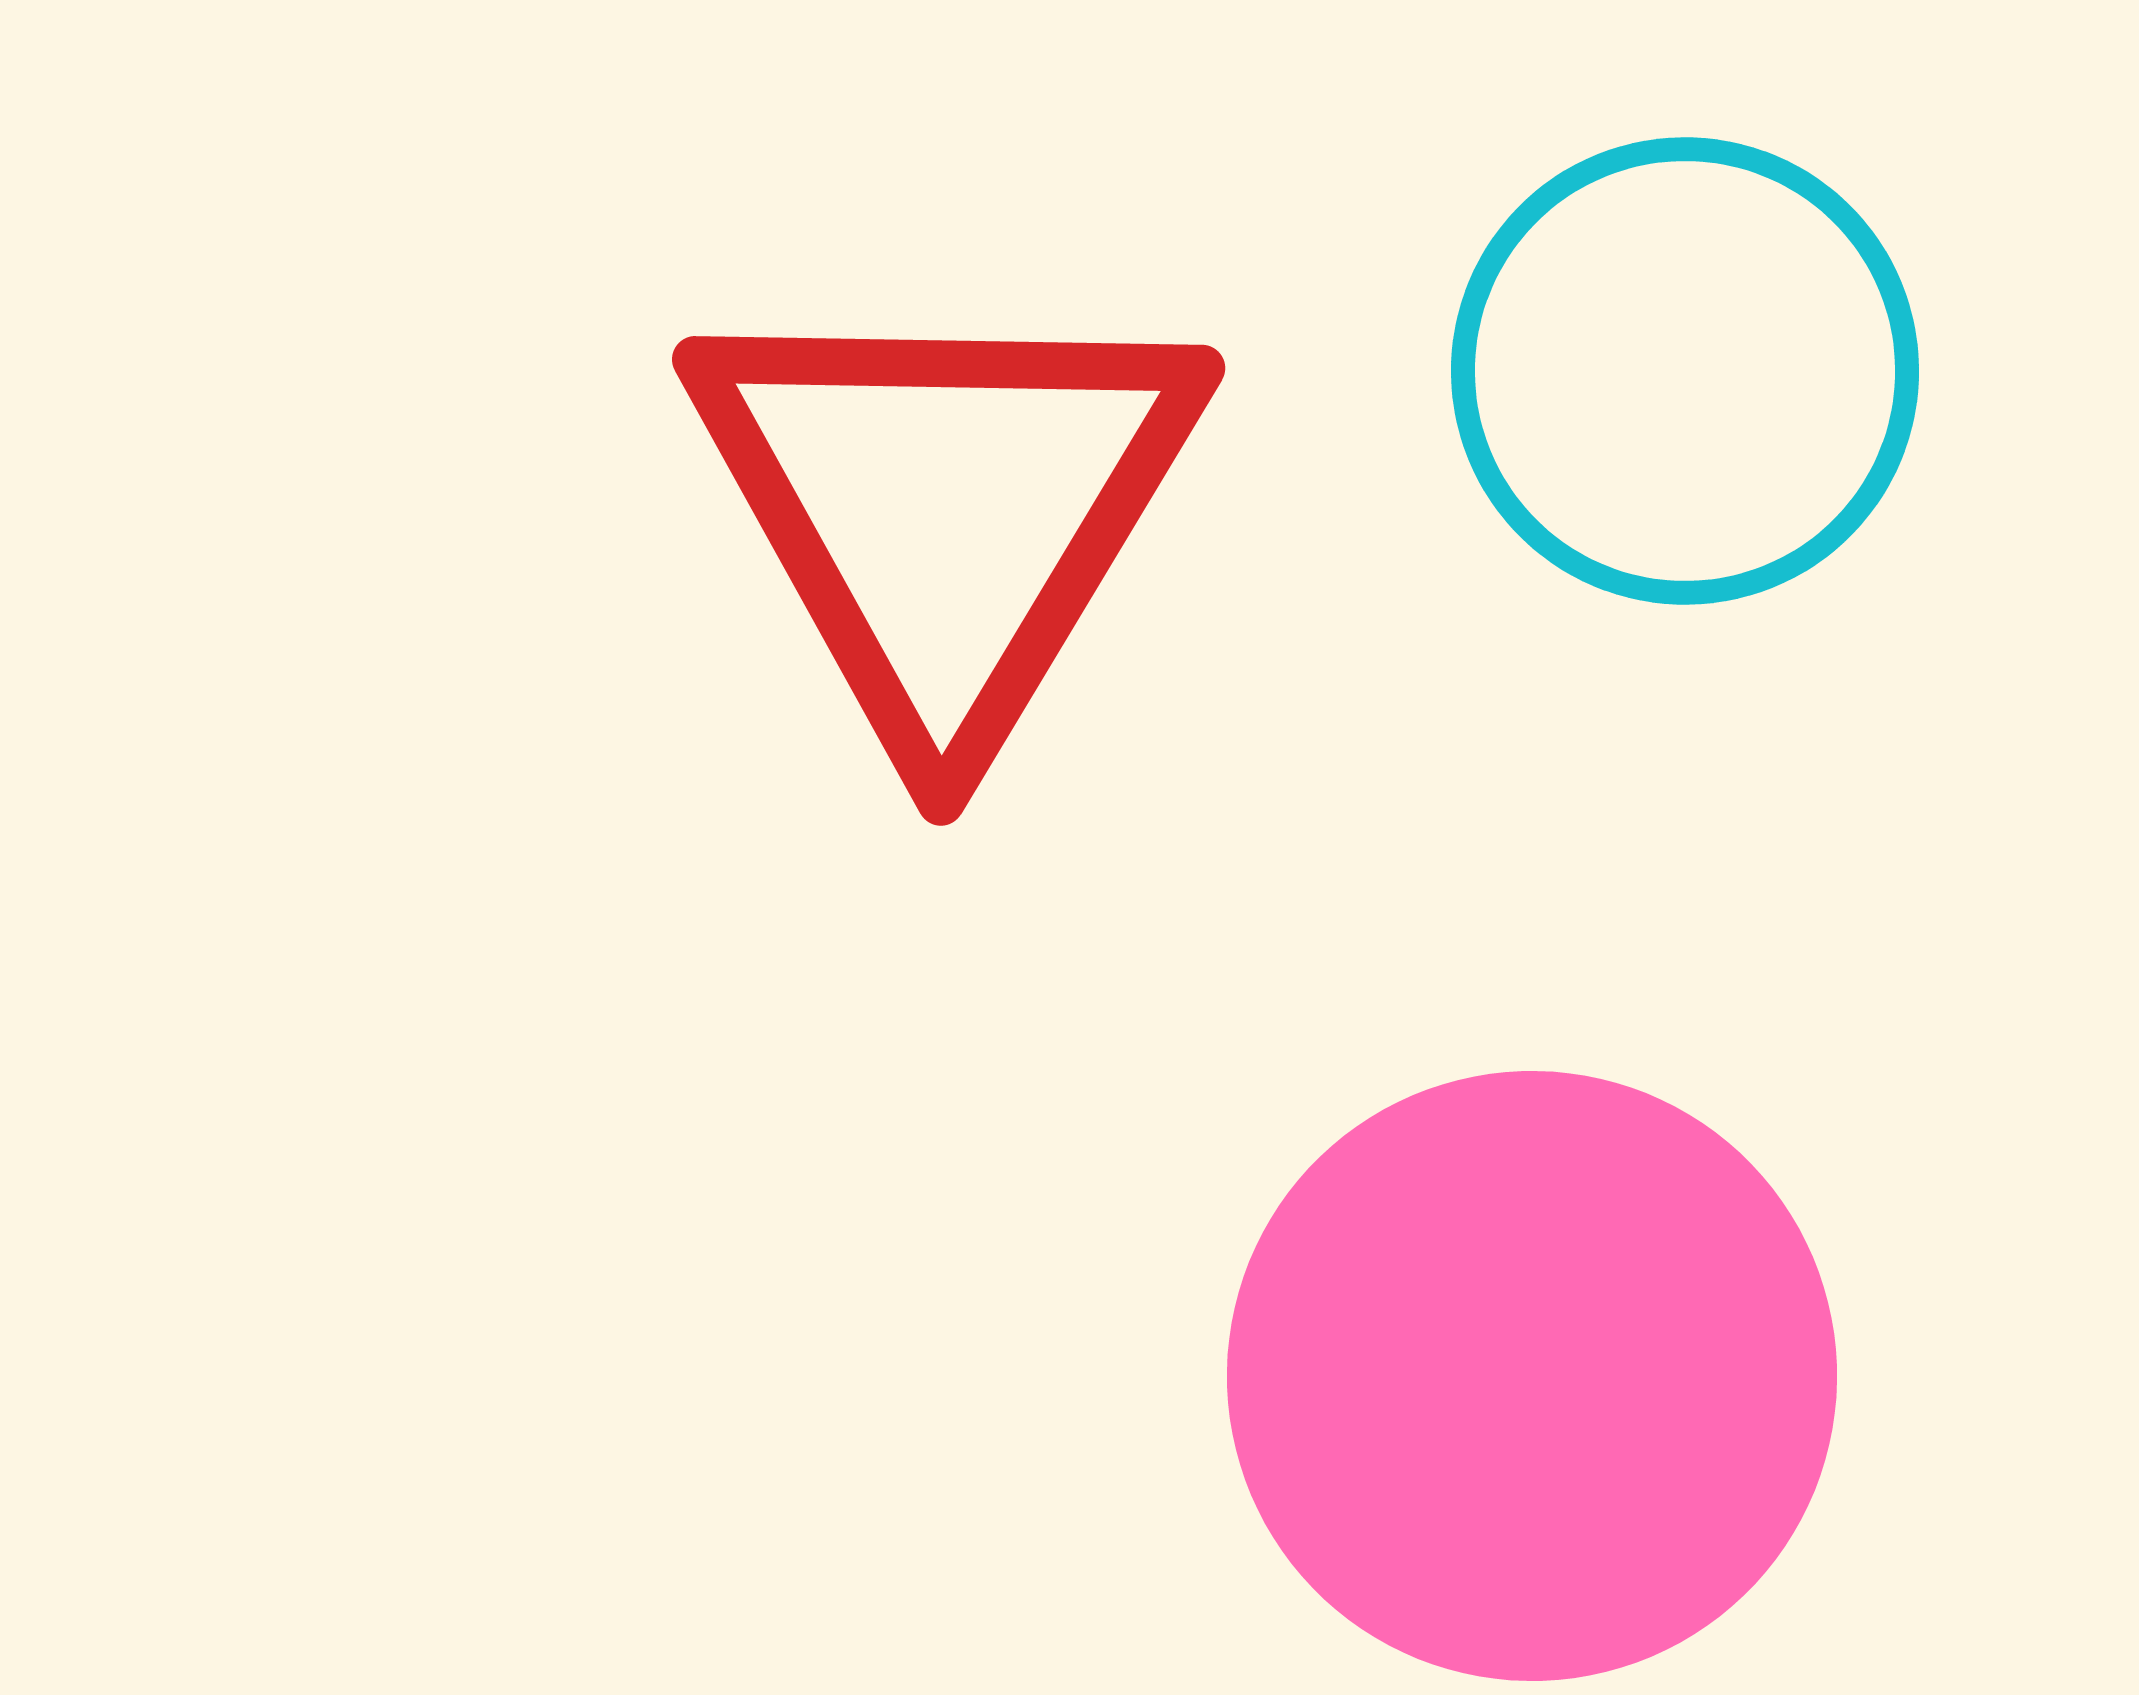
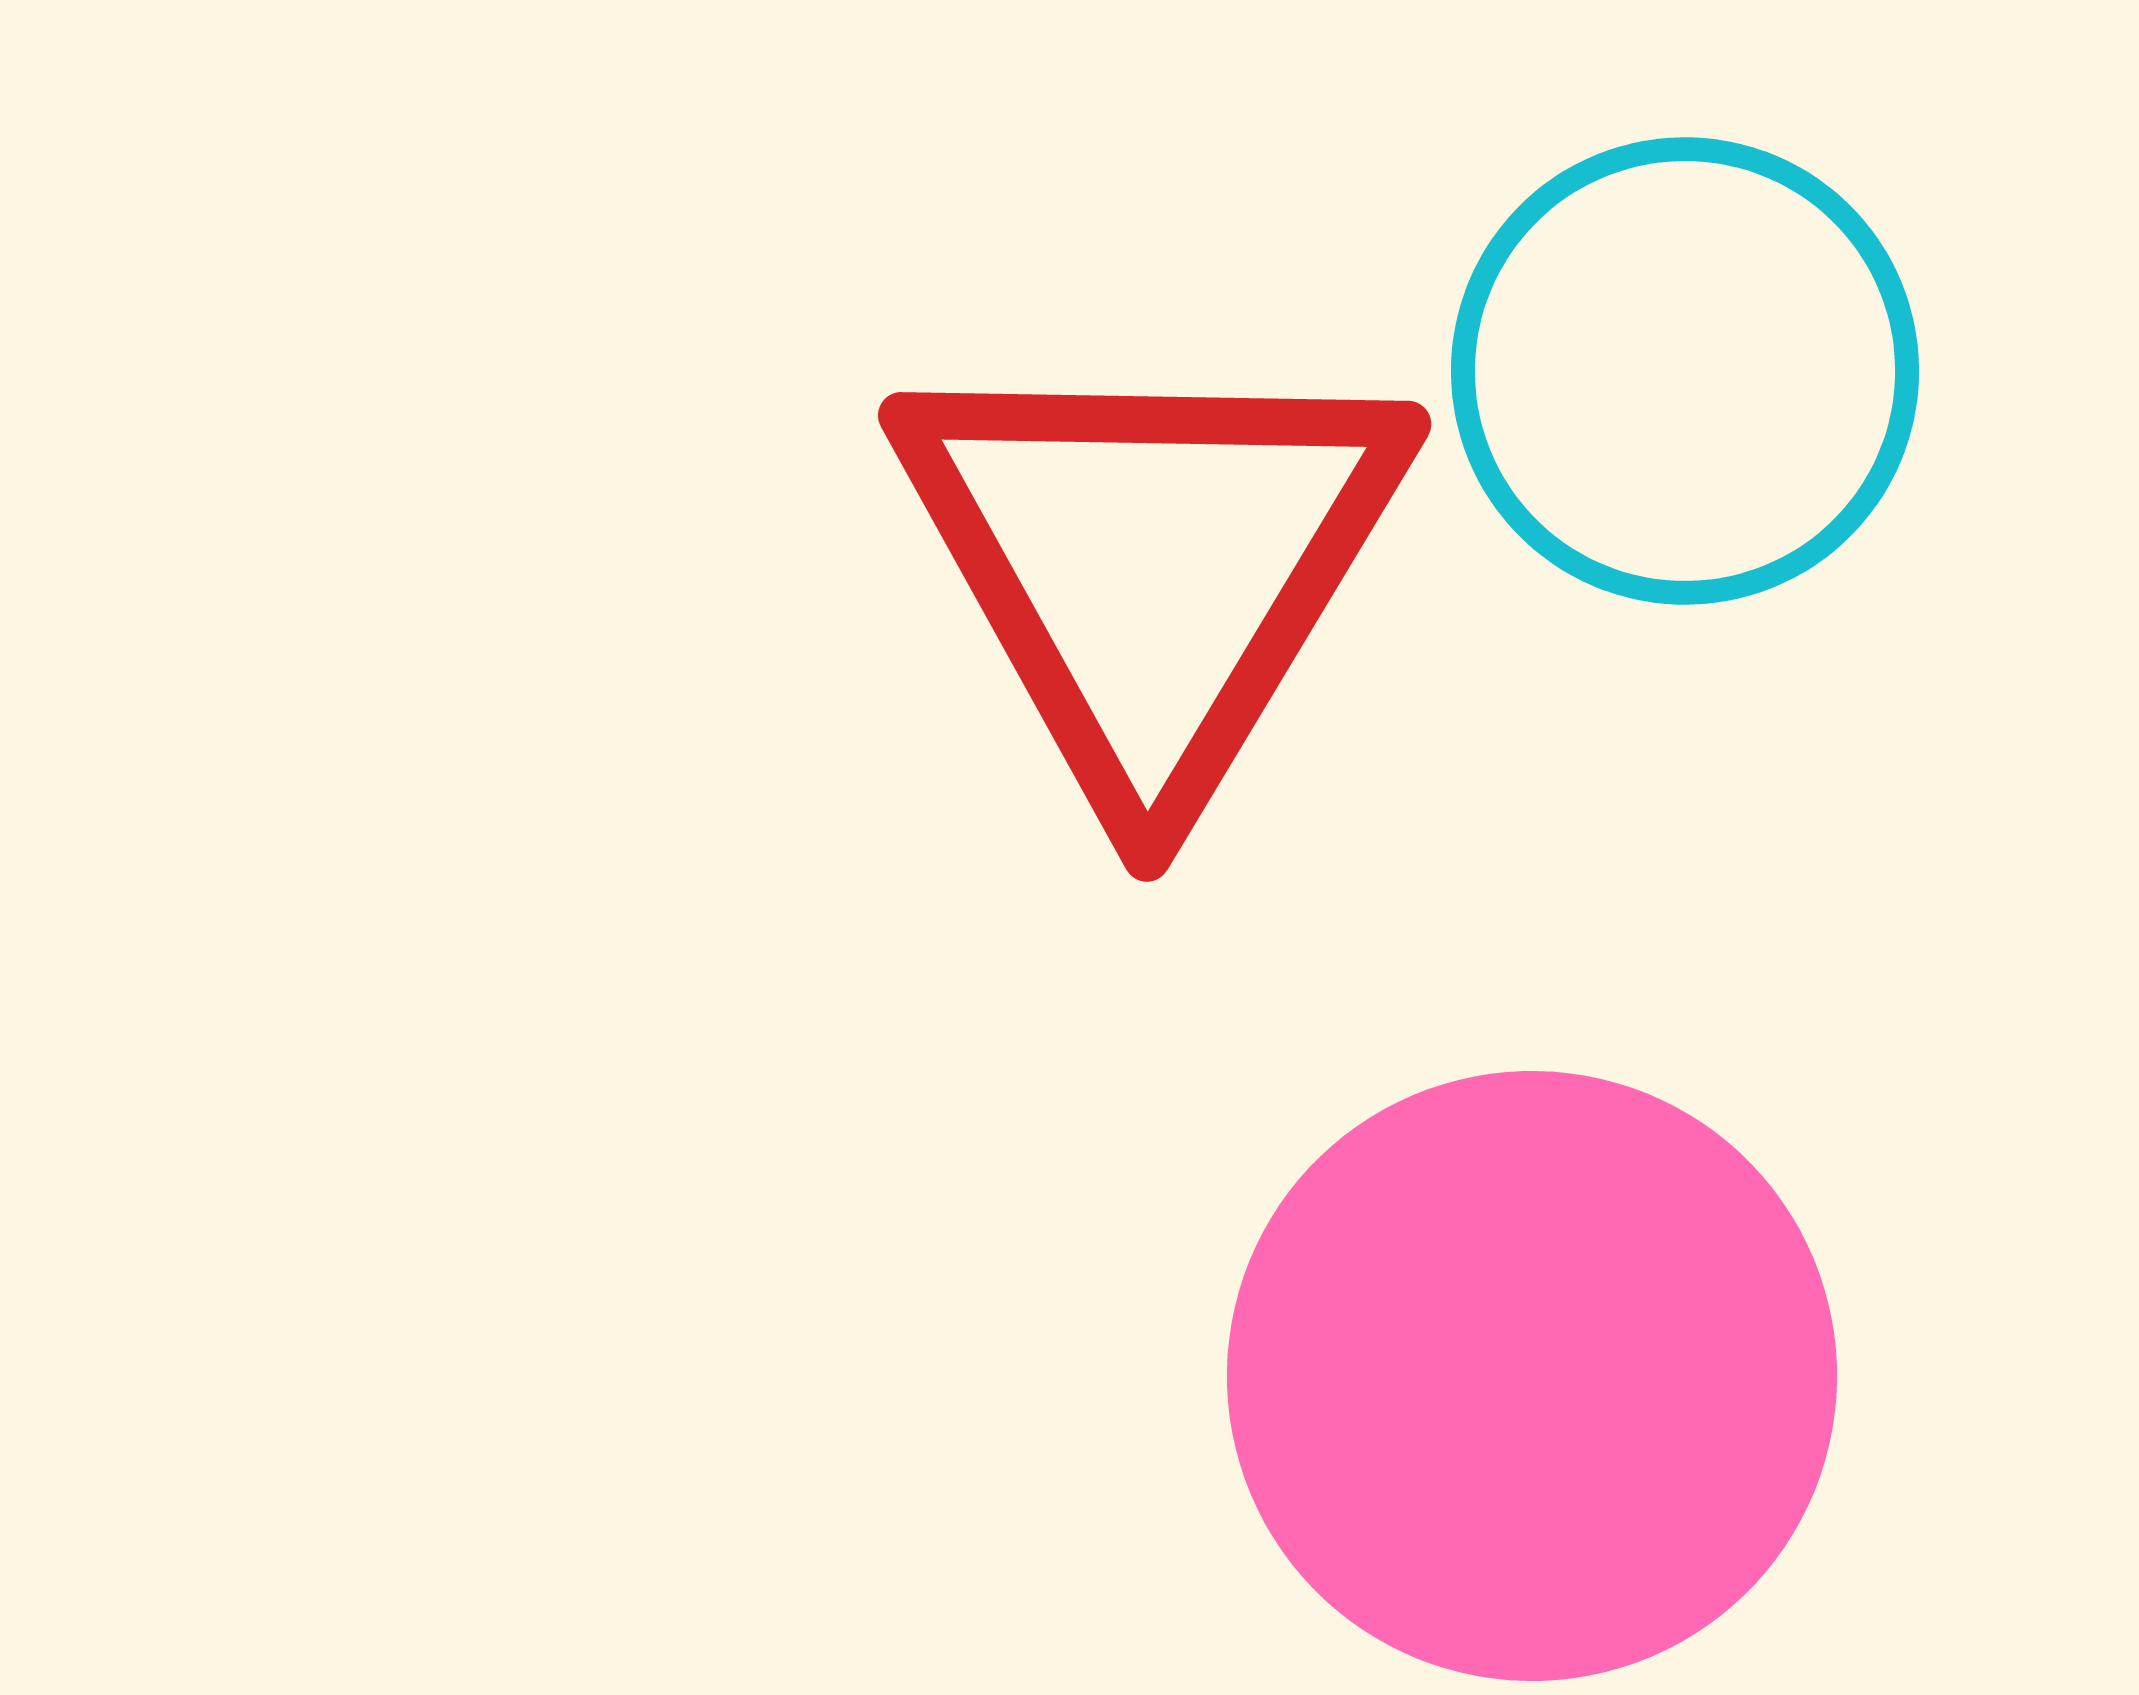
red triangle: moved 206 px right, 56 px down
